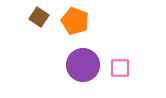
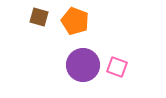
brown square: rotated 18 degrees counterclockwise
pink square: moved 3 px left, 1 px up; rotated 20 degrees clockwise
